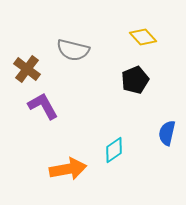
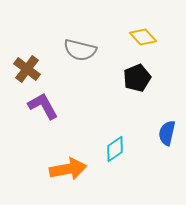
gray semicircle: moved 7 px right
black pentagon: moved 2 px right, 2 px up
cyan diamond: moved 1 px right, 1 px up
